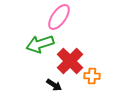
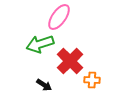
orange cross: moved 4 px down
black arrow: moved 10 px left
